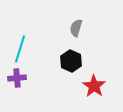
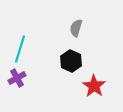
purple cross: rotated 24 degrees counterclockwise
